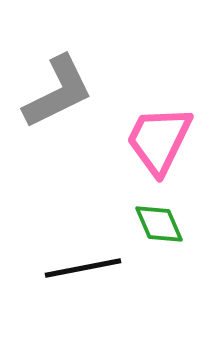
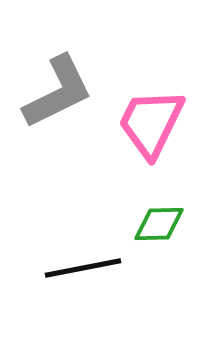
pink trapezoid: moved 8 px left, 17 px up
green diamond: rotated 68 degrees counterclockwise
